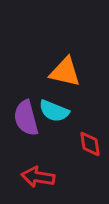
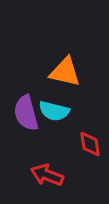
cyan semicircle: rotated 8 degrees counterclockwise
purple semicircle: moved 5 px up
red arrow: moved 9 px right, 2 px up; rotated 12 degrees clockwise
